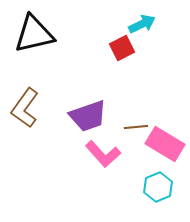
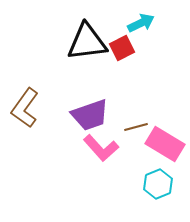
cyan arrow: moved 1 px left, 1 px up
black triangle: moved 53 px right, 8 px down; rotated 6 degrees clockwise
purple trapezoid: moved 2 px right, 1 px up
brown line: rotated 10 degrees counterclockwise
pink L-shape: moved 2 px left, 6 px up
cyan hexagon: moved 3 px up
